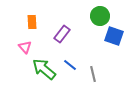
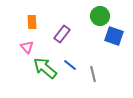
pink triangle: moved 2 px right
green arrow: moved 1 px right, 1 px up
